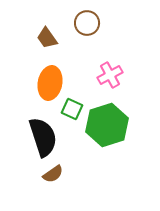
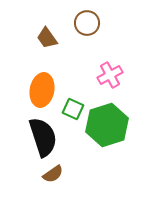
orange ellipse: moved 8 px left, 7 px down
green square: moved 1 px right
